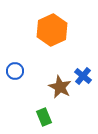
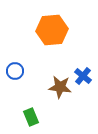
orange hexagon: rotated 20 degrees clockwise
brown star: rotated 20 degrees counterclockwise
green rectangle: moved 13 px left
